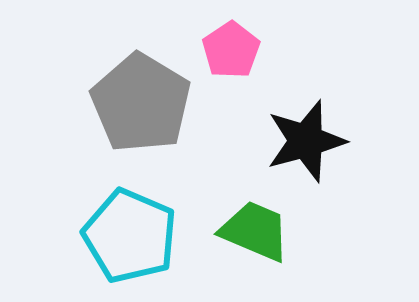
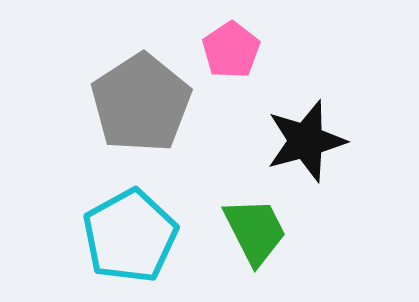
gray pentagon: rotated 8 degrees clockwise
green trapezoid: rotated 40 degrees clockwise
cyan pentagon: rotated 20 degrees clockwise
